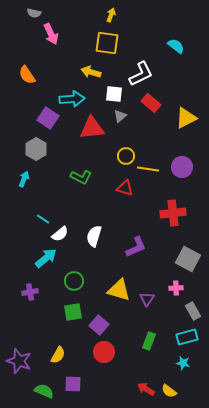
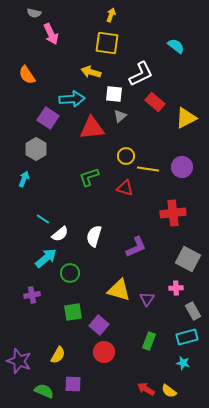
red rectangle at (151, 103): moved 4 px right, 1 px up
green L-shape at (81, 177): moved 8 px right; rotated 135 degrees clockwise
green circle at (74, 281): moved 4 px left, 8 px up
purple cross at (30, 292): moved 2 px right, 3 px down
